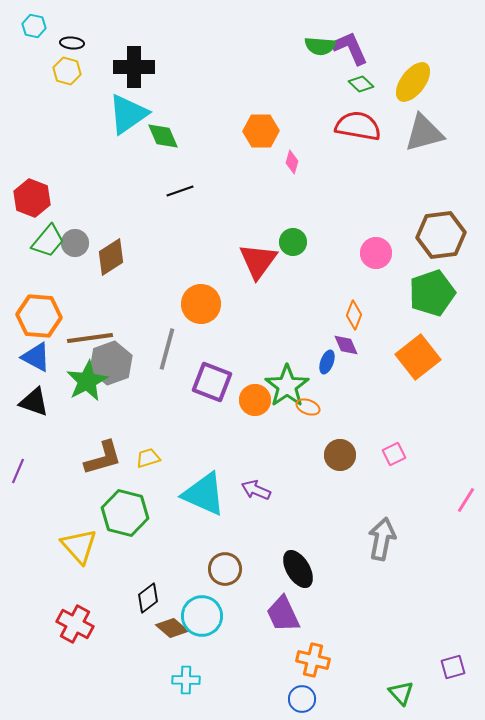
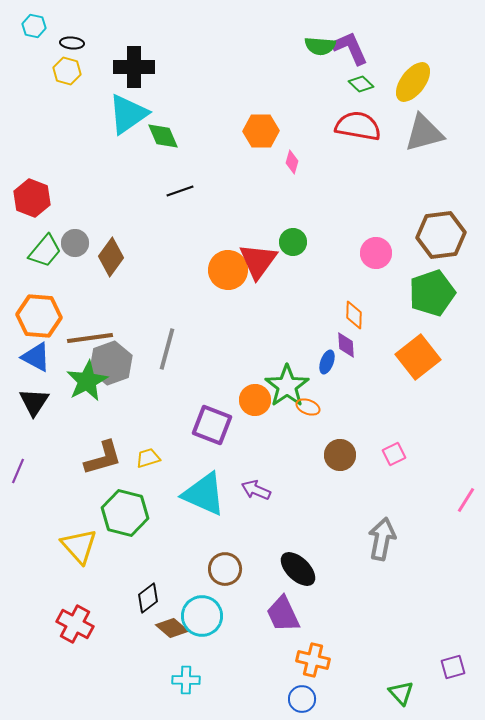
green trapezoid at (48, 241): moved 3 px left, 10 px down
brown diamond at (111, 257): rotated 21 degrees counterclockwise
orange circle at (201, 304): moved 27 px right, 34 px up
orange diamond at (354, 315): rotated 20 degrees counterclockwise
purple diamond at (346, 345): rotated 20 degrees clockwise
purple square at (212, 382): moved 43 px down
black triangle at (34, 402): rotated 44 degrees clockwise
black ellipse at (298, 569): rotated 15 degrees counterclockwise
